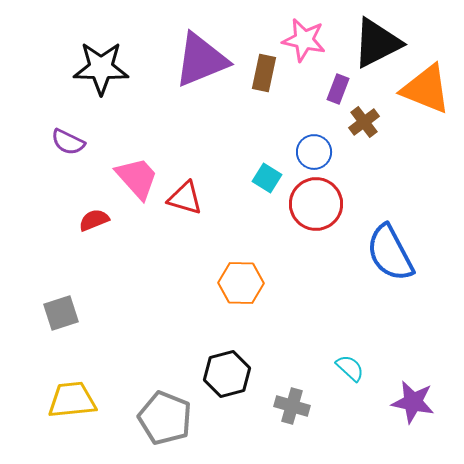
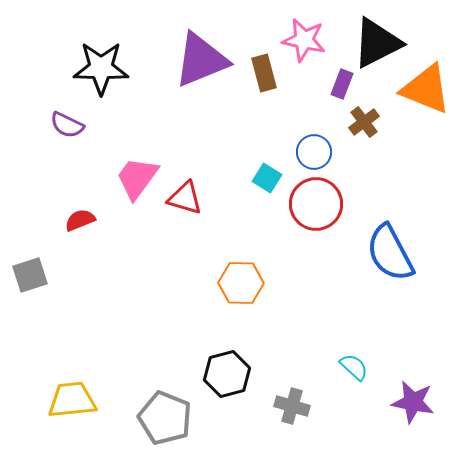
brown rectangle: rotated 27 degrees counterclockwise
purple rectangle: moved 4 px right, 5 px up
purple semicircle: moved 1 px left, 17 px up
pink trapezoid: rotated 102 degrees counterclockwise
red semicircle: moved 14 px left
gray square: moved 31 px left, 38 px up
cyan semicircle: moved 4 px right, 1 px up
